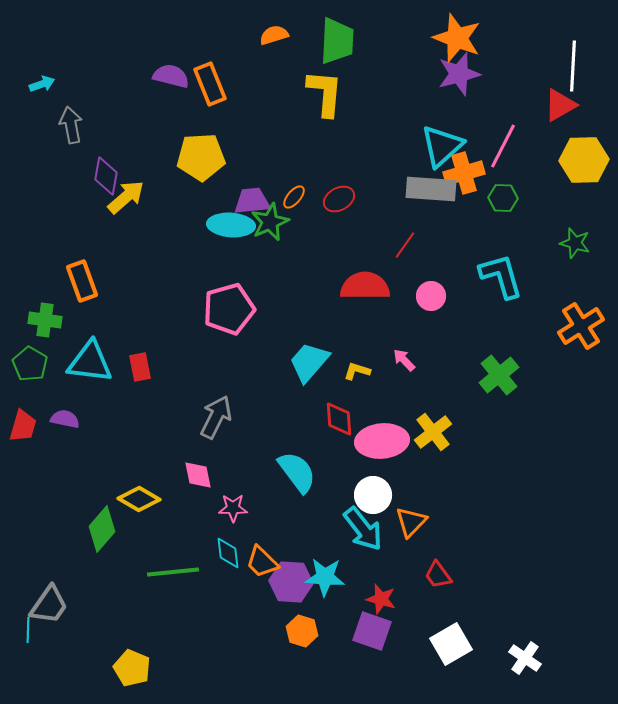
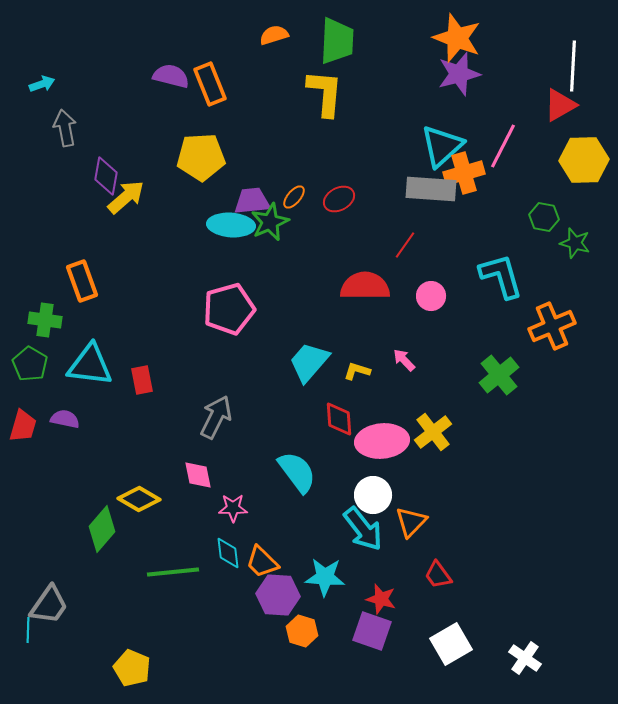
gray arrow at (71, 125): moved 6 px left, 3 px down
green hexagon at (503, 198): moved 41 px right, 19 px down; rotated 8 degrees clockwise
orange cross at (581, 326): moved 29 px left; rotated 9 degrees clockwise
cyan triangle at (90, 362): moved 3 px down
red rectangle at (140, 367): moved 2 px right, 13 px down
purple hexagon at (291, 582): moved 13 px left, 13 px down
